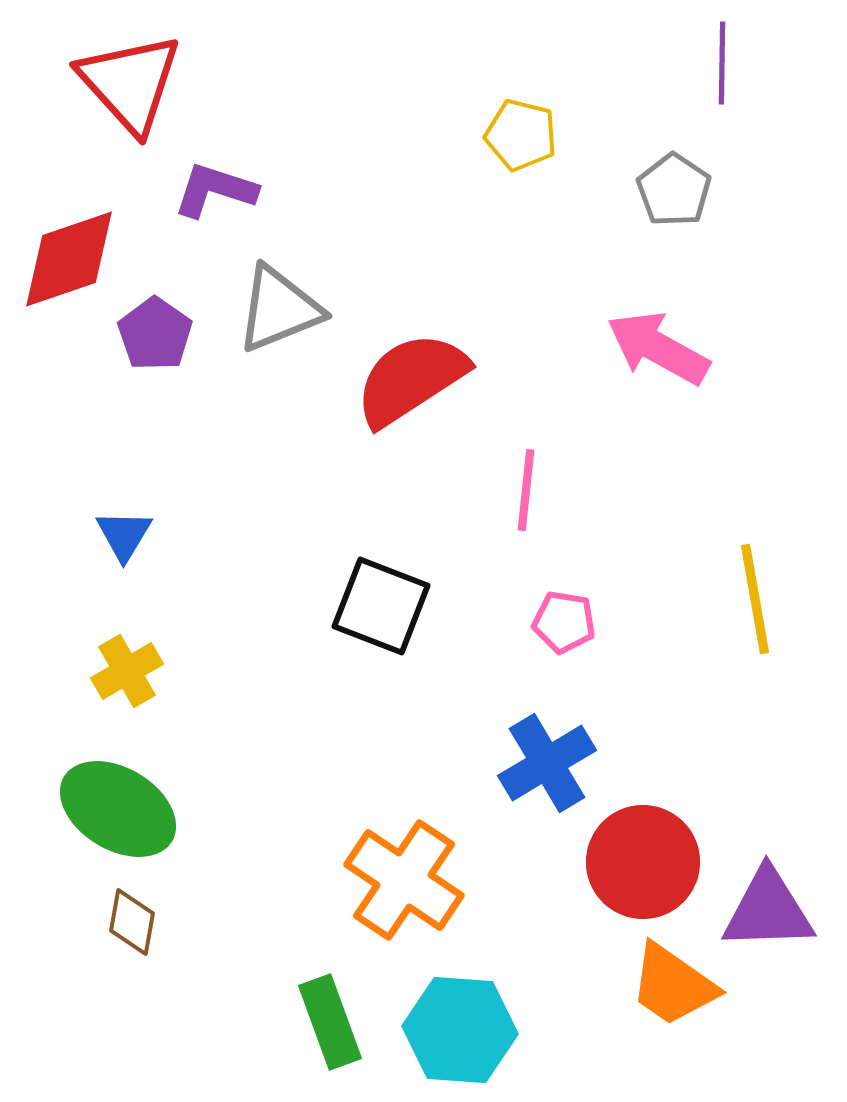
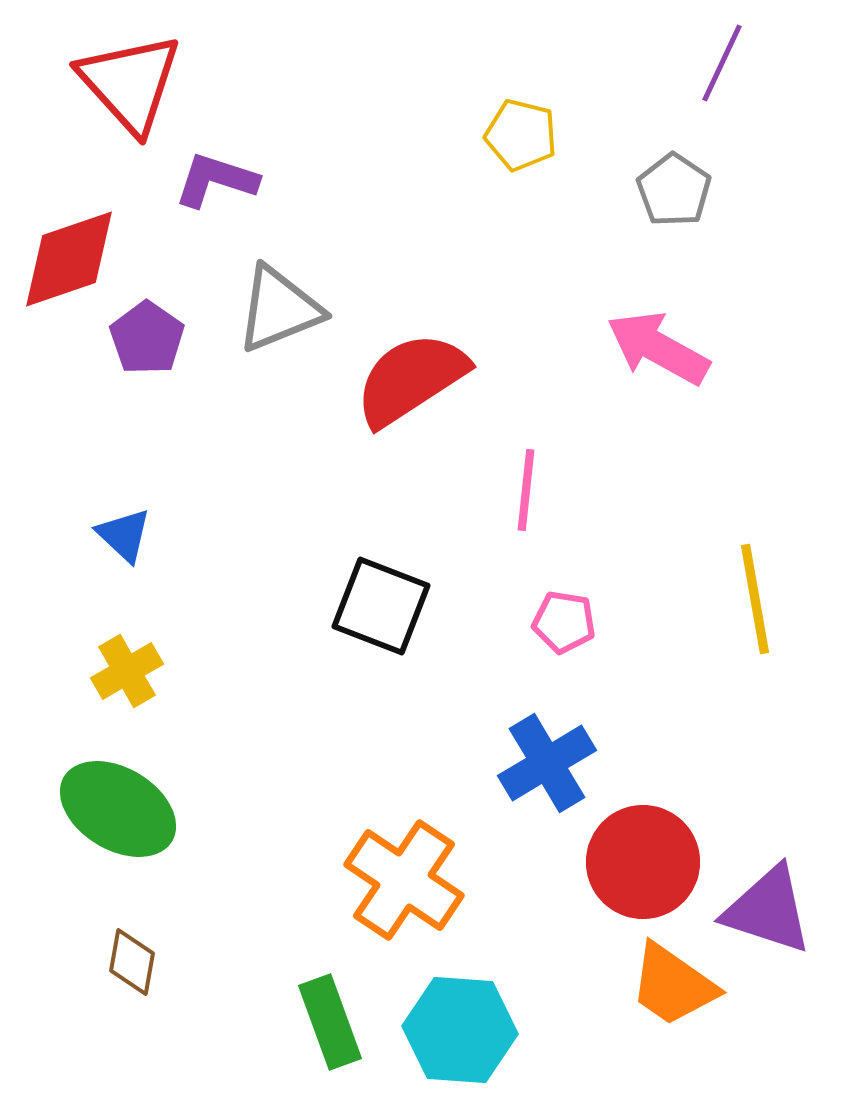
purple line: rotated 24 degrees clockwise
purple L-shape: moved 1 px right, 10 px up
purple pentagon: moved 8 px left, 4 px down
blue triangle: rotated 18 degrees counterclockwise
purple triangle: rotated 20 degrees clockwise
brown diamond: moved 40 px down
